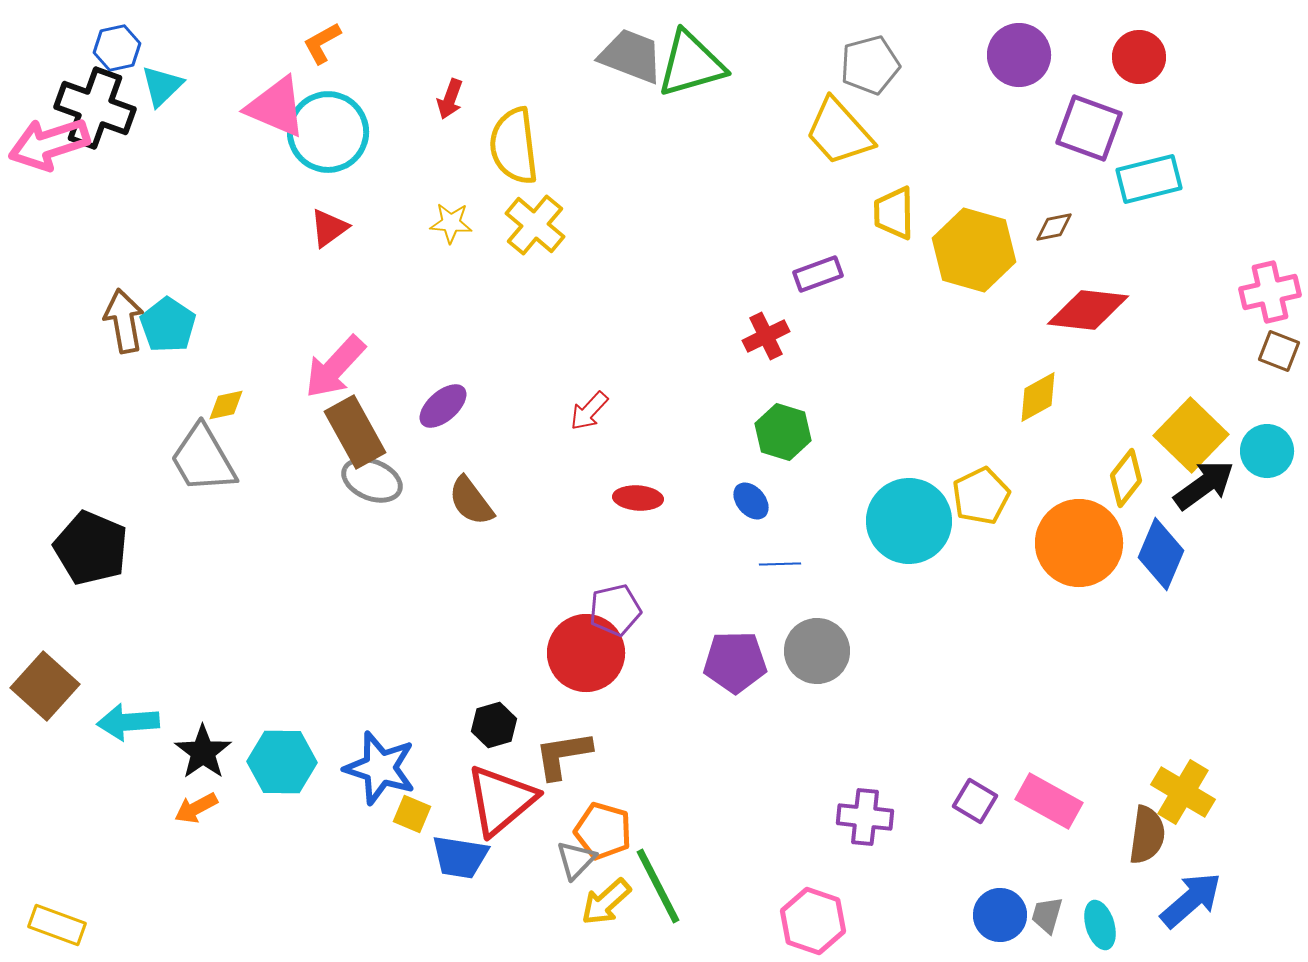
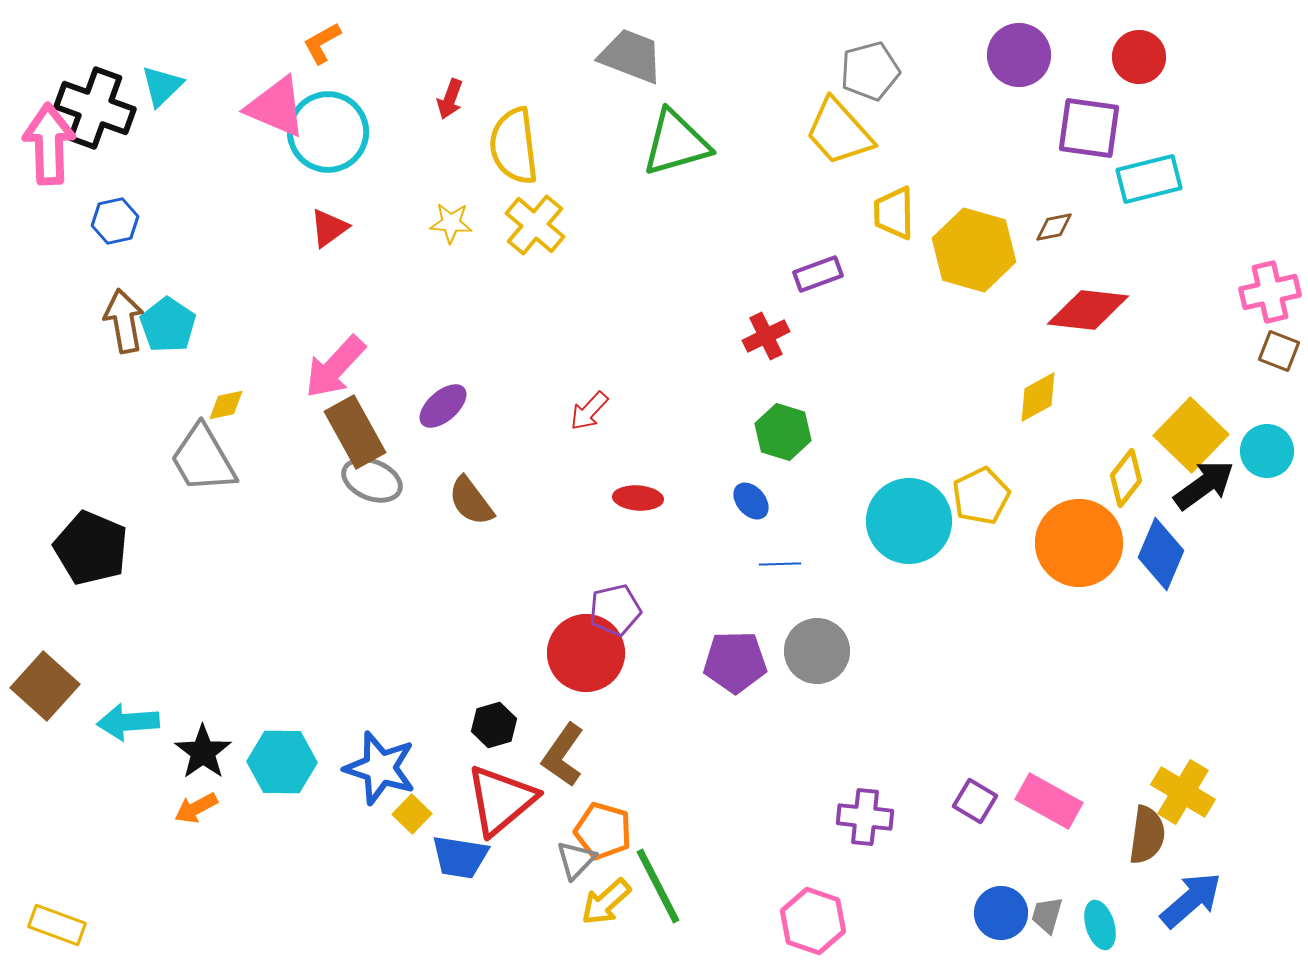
blue hexagon at (117, 48): moved 2 px left, 173 px down
green triangle at (691, 64): moved 15 px left, 79 px down
gray pentagon at (870, 65): moved 6 px down
purple square at (1089, 128): rotated 12 degrees counterclockwise
pink arrow at (49, 144): rotated 106 degrees clockwise
brown L-shape at (563, 755): rotated 46 degrees counterclockwise
yellow square at (412, 814): rotated 21 degrees clockwise
blue circle at (1000, 915): moved 1 px right, 2 px up
